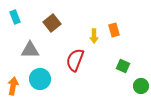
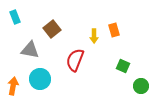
brown square: moved 6 px down
gray triangle: rotated 12 degrees clockwise
